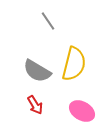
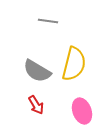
gray line: rotated 48 degrees counterclockwise
red arrow: moved 1 px right
pink ellipse: rotated 40 degrees clockwise
